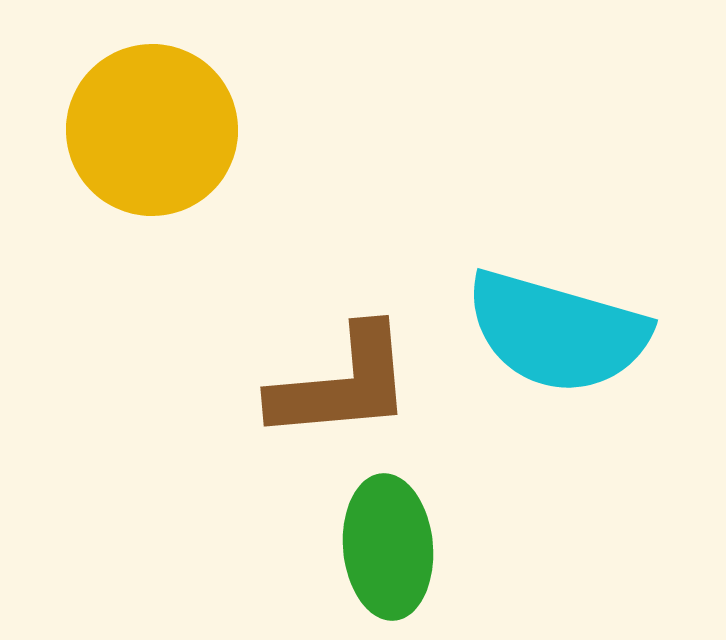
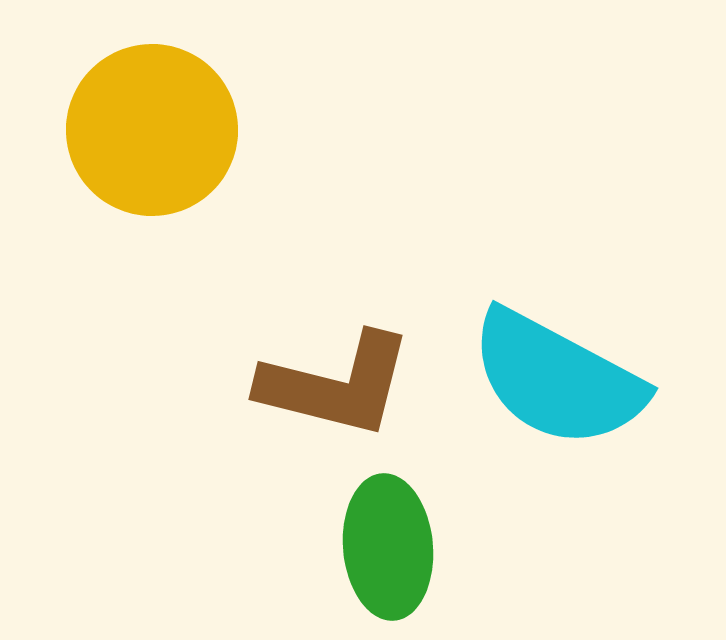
cyan semicircle: moved 47 px down; rotated 12 degrees clockwise
brown L-shape: moved 6 px left, 1 px down; rotated 19 degrees clockwise
